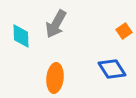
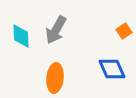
gray arrow: moved 6 px down
blue diamond: rotated 8 degrees clockwise
